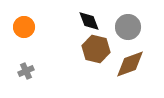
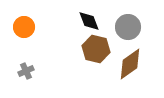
brown diamond: rotated 16 degrees counterclockwise
